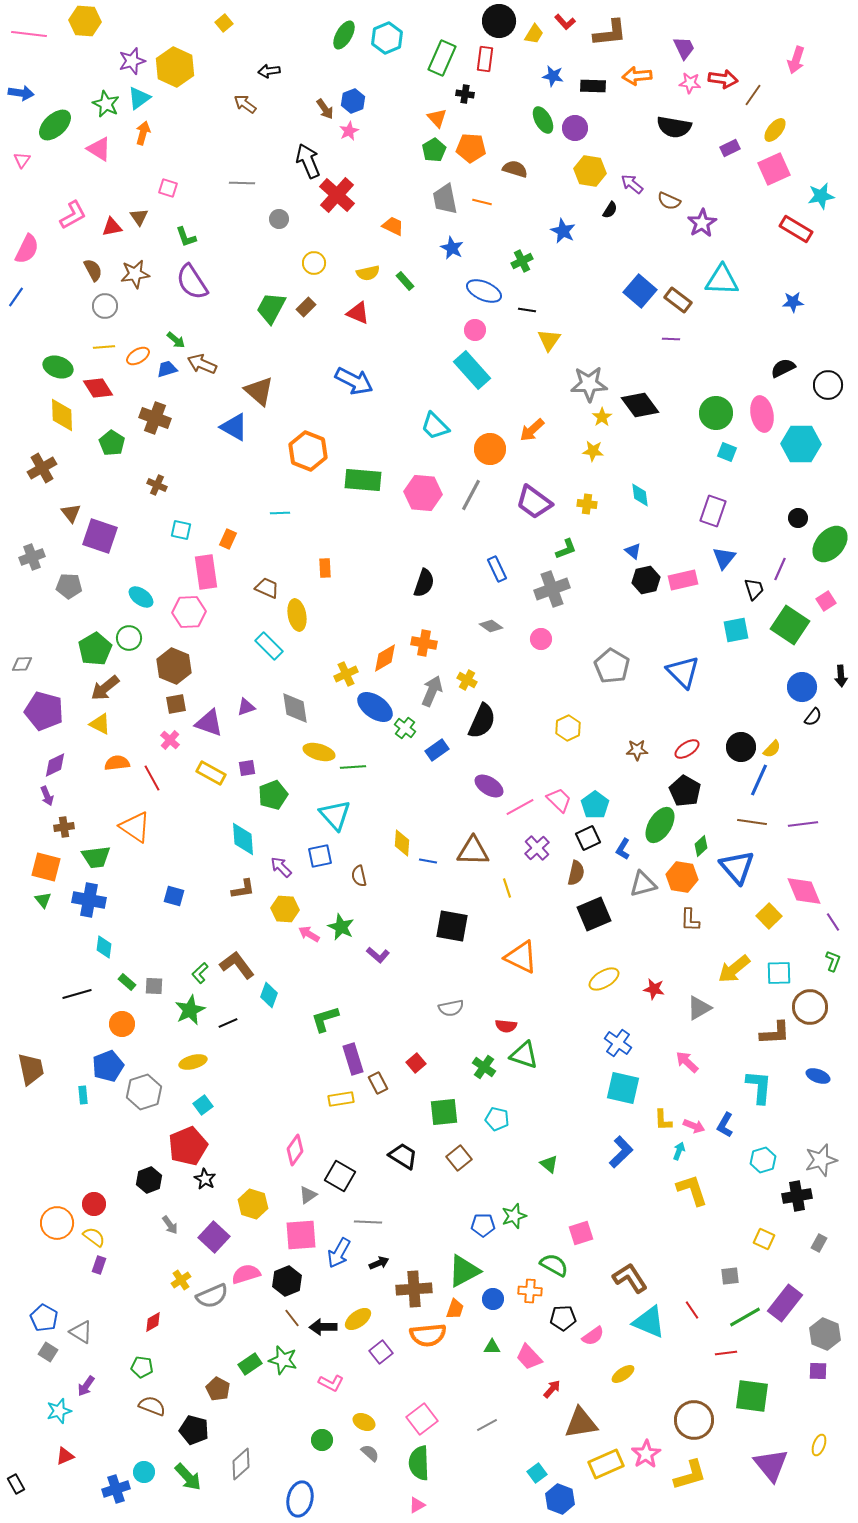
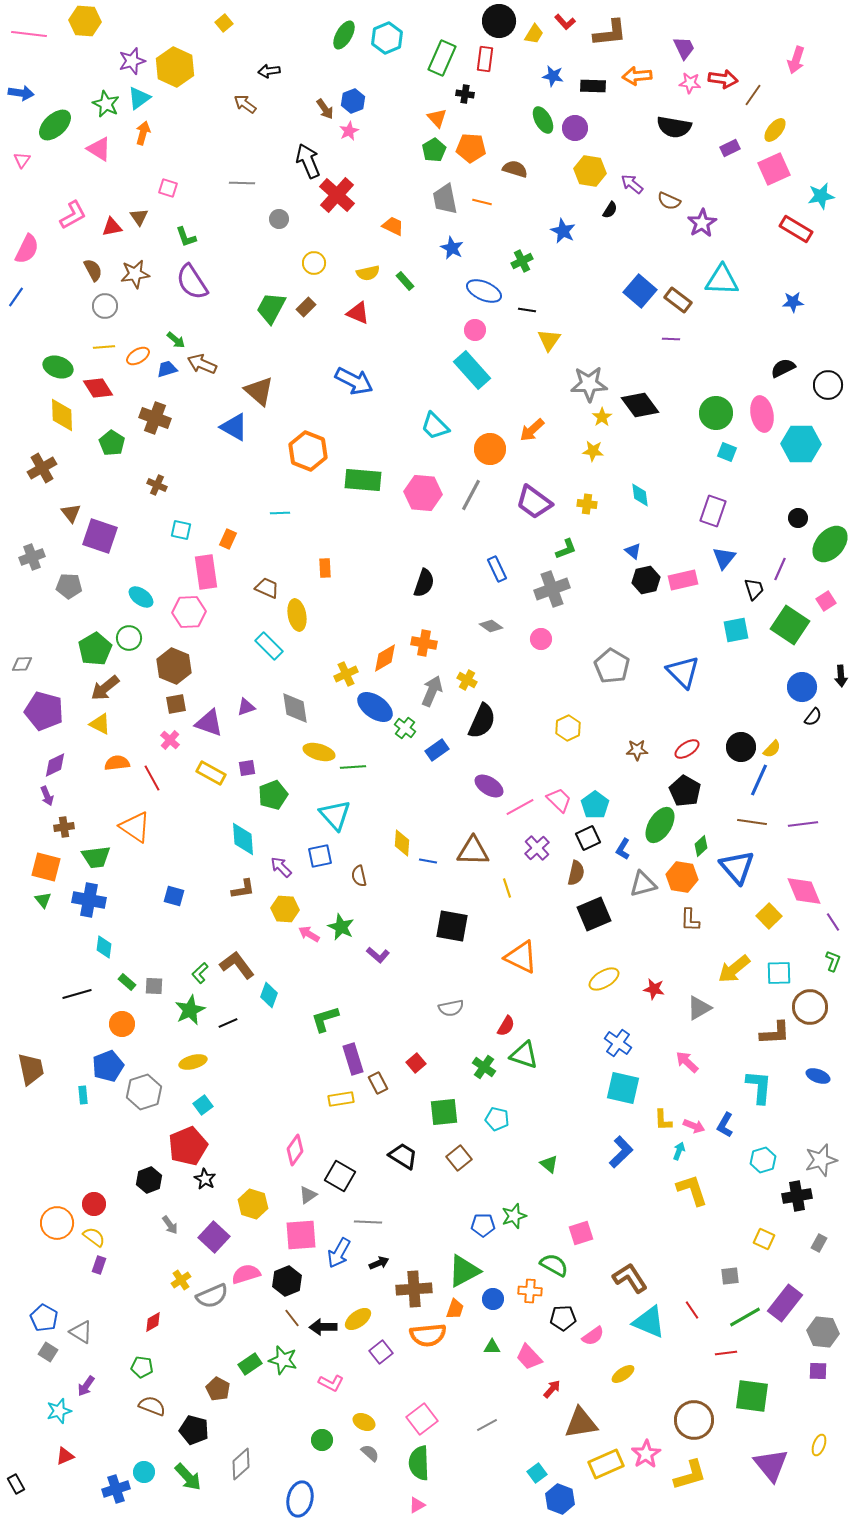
red semicircle at (506, 1026): rotated 65 degrees counterclockwise
gray hexagon at (825, 1334): moved 2 px left, 2 px up; rotated 16 degrees counterclockwise
